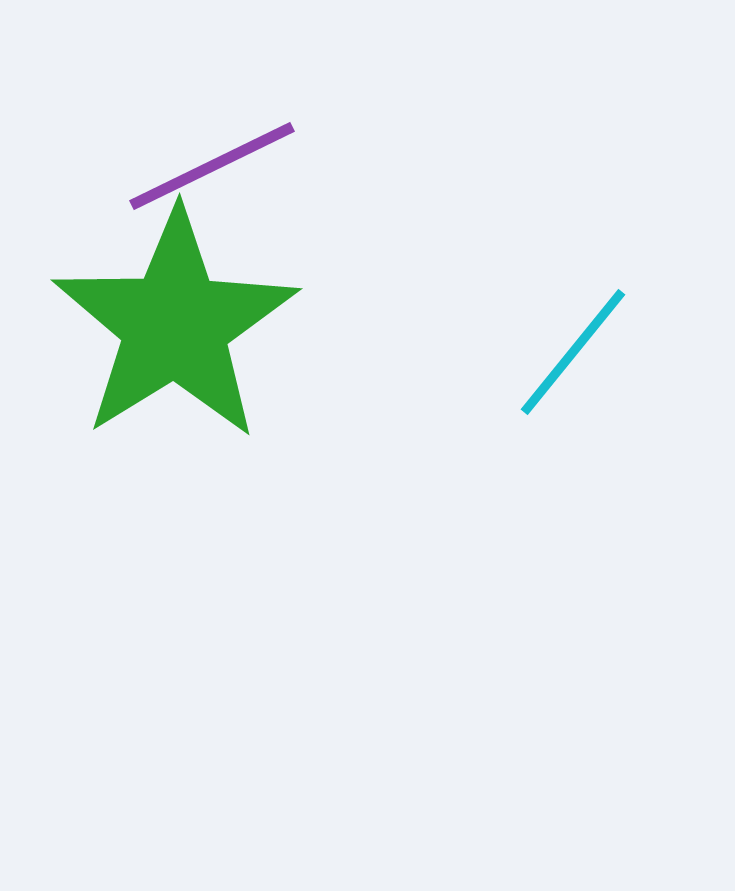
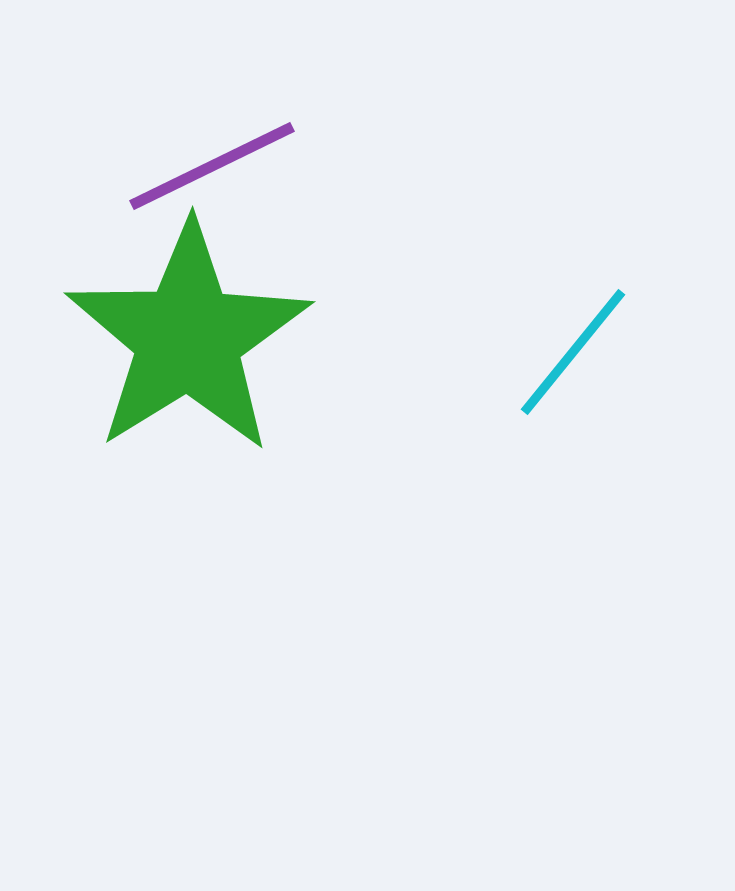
green star: moved 13 px right, 13 px down
